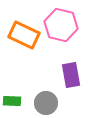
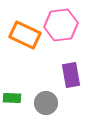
pink hexagon: rotated 20 degrees counterclockwise
orange rectangle: moved 1 px right
green rectangle: moved 3 px up
